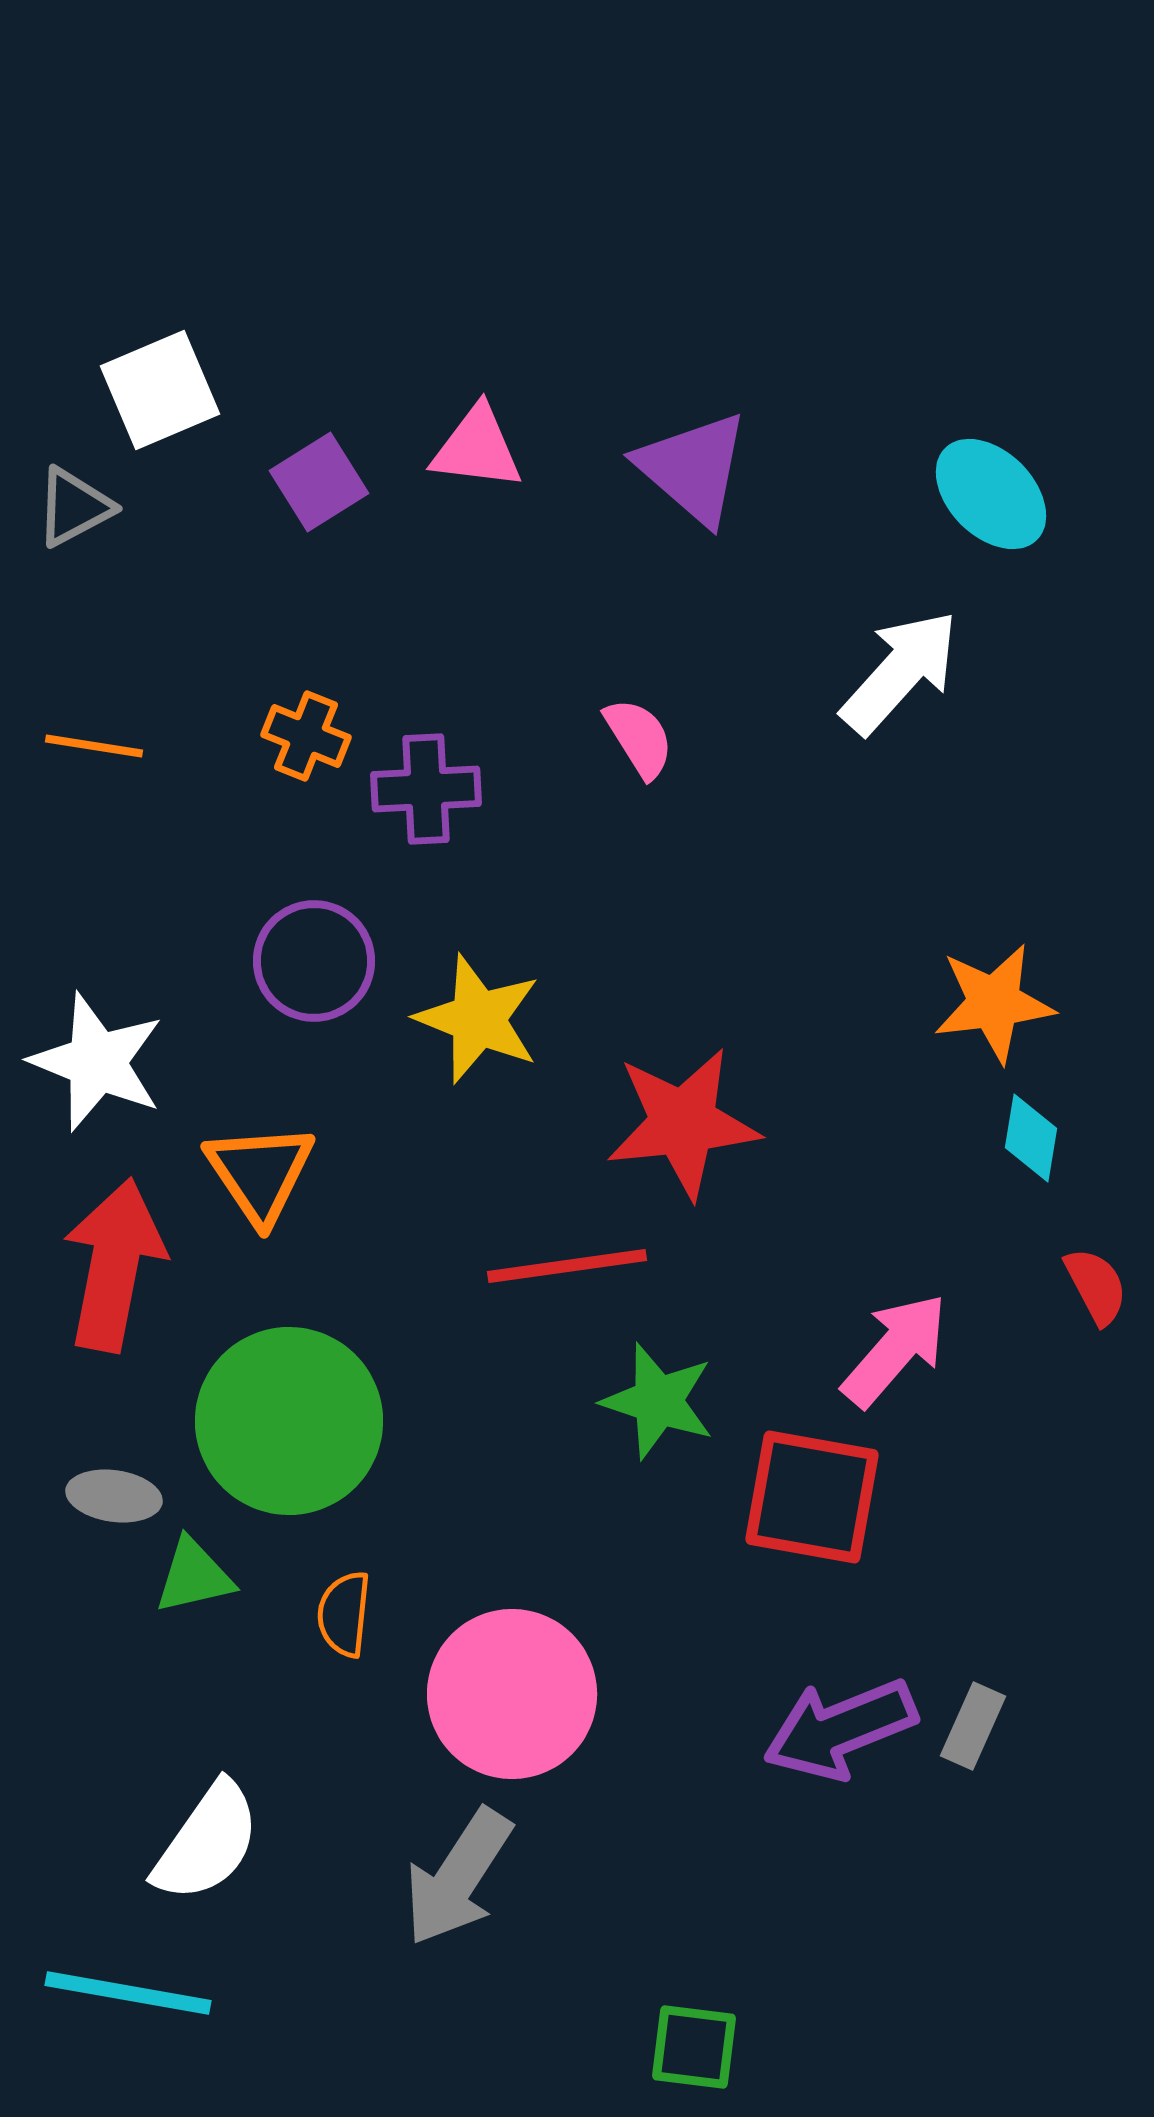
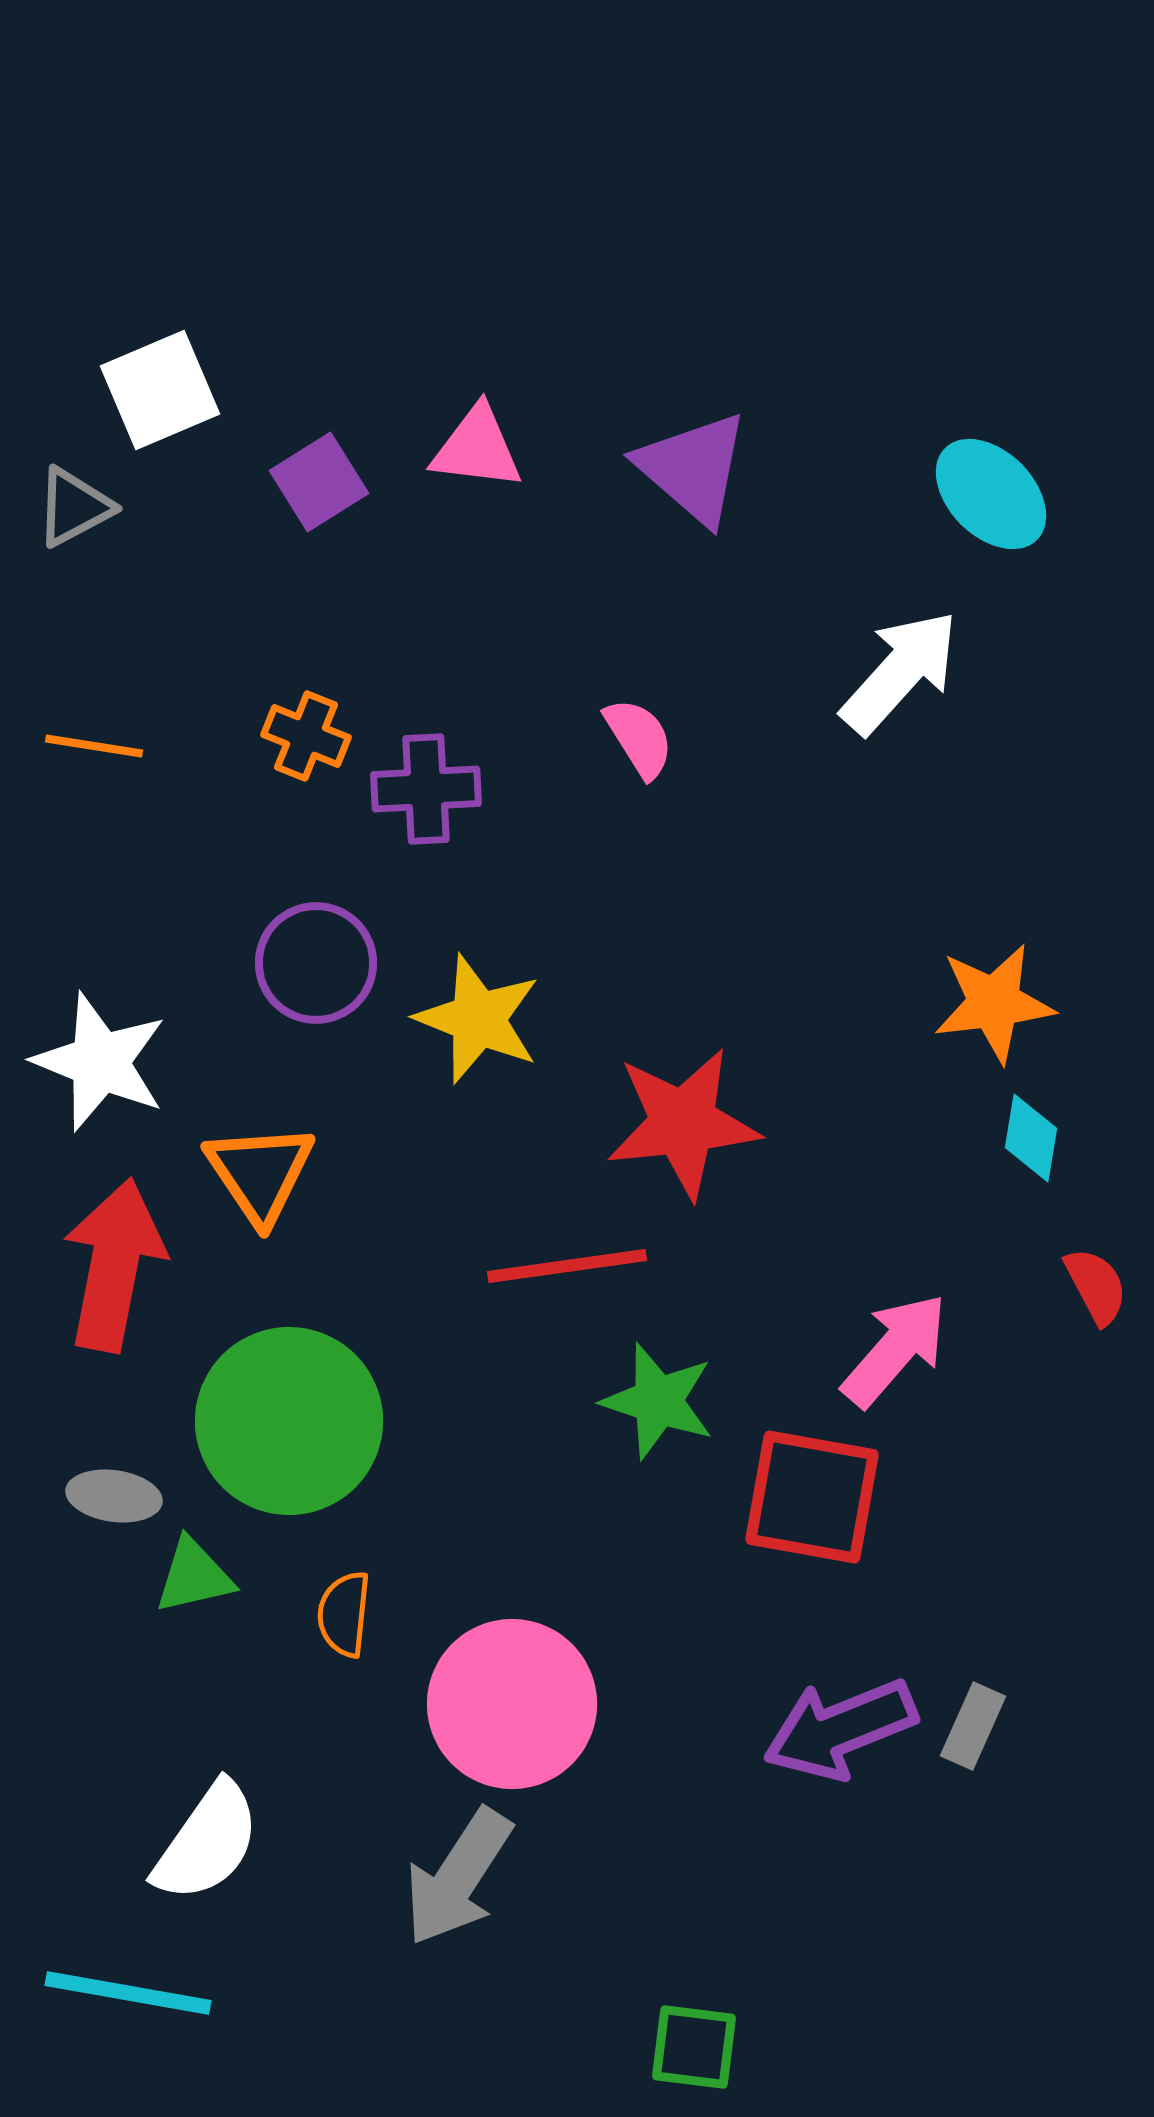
purple circle: moved 2 px right, 2 px down
white star: moved 3 px right
pink circle: moved 10 px down
